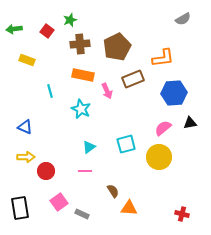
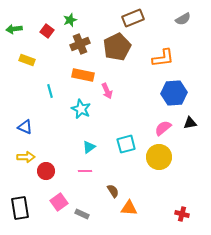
brown cross: rotated 18 degrees counterclockwise
brown rectangle: moved 61 px up
